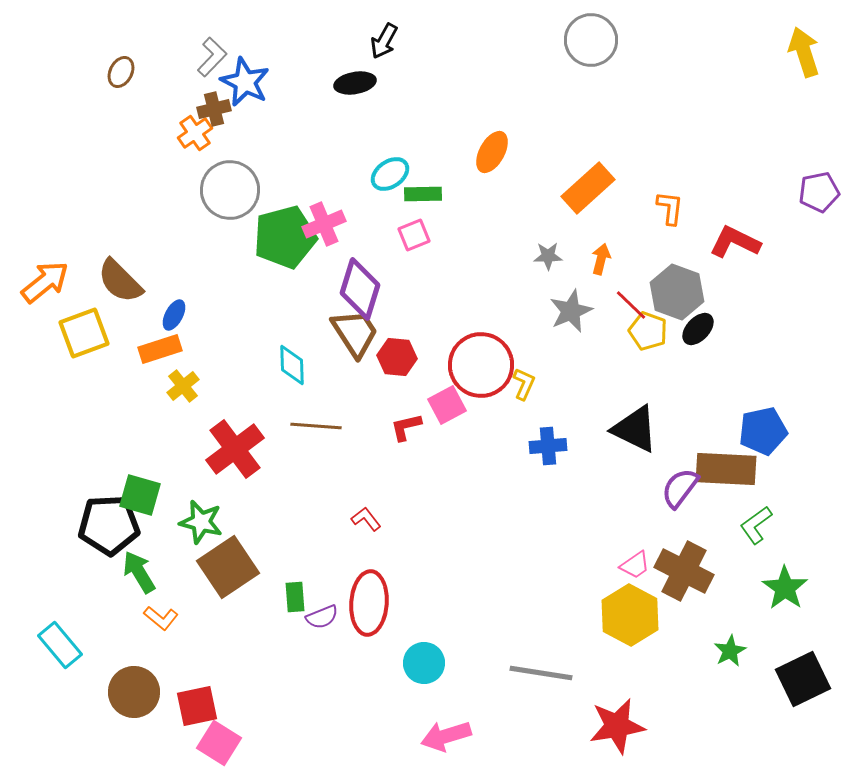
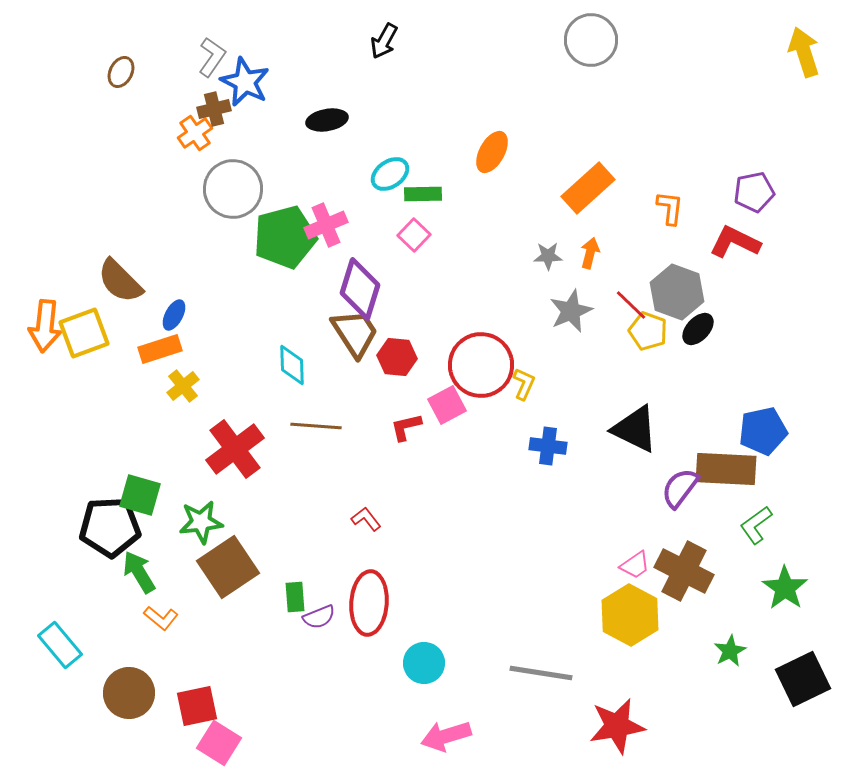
gray L-shape at (212, 57): rotated 9 degrees counterclockwise
black ellipse at (355, 83): moved 28 px left, 37 px down
gray circle at (230, 190): moved 3 px right, 1 px up
purple pentagon at (819, 192): moved 65 px left
pink cross at (324, 224): moved 2 px right, 1 px down
pink square at (414, 235): rotated 24 degrees counterclockwise
orange arrow at (601, 259): moved 11 px left, 6 px up
orange arrow at (45, 282): moved 44 px down; rotated 135 degrees clockwise
blue cross at (548, 446): rotated 12 degrees clockwise
green star at (201, 522): rotated 21 degrees counterclockwise
black pentagon at (109, 525): moved 1 px right, 2 px down
purple semicircle at (322, 617): moved 3 px left
brown circle at (134, 692): moved 5 px left, 1 px down
